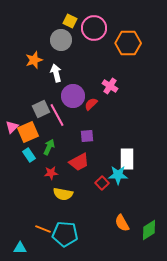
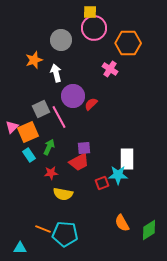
yellow square: moved 20 px right, 9 px up; rotated 24 degrees counterclockwise
pink cross: moved 17 px up
pink line: moved 2 px right, 2 px down
purple square: moved 3 px left, 12 px down
red square: rotated 24 degrees clockwise
